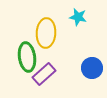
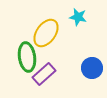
yellow ellipse: rotated 32 degrees clockwise
